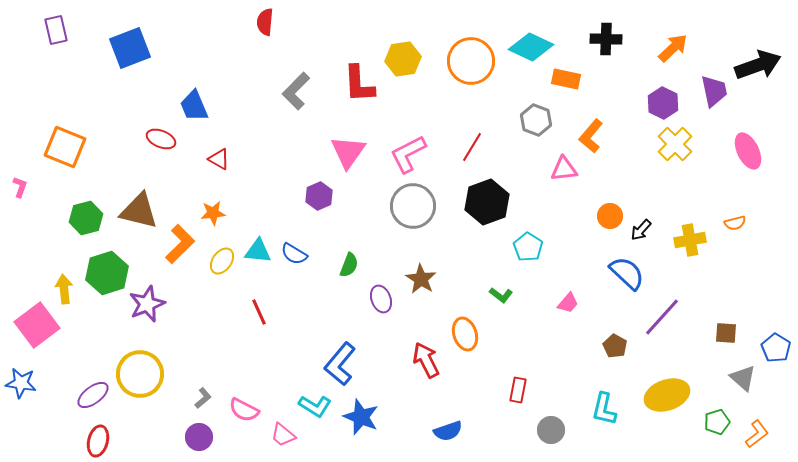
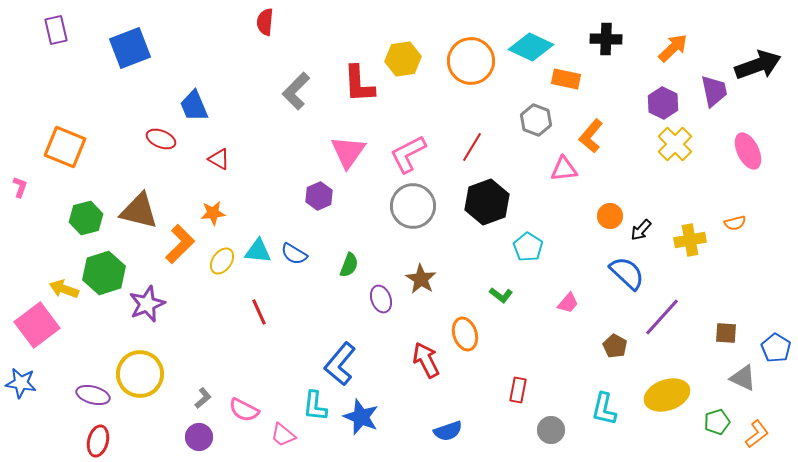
green hexagon at (107, 273): moved 3 px left
yellow arrow at (64, 289): rotated 64 degrees counterclockwise
gray triangle at (743, 378): rotated 16 degrees counterclockwise
purple ellipse at (93, 395): rotated 52 degrees clockwise
cyan L-shape at (315, 406): rotated 64 degrees clockwise
